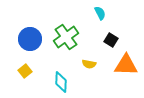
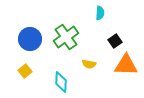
cyan semicircle: rotated 32 degrees clockwise
black square: moved 4 px right, 1 px down; rotated 24 degrees clockwise
